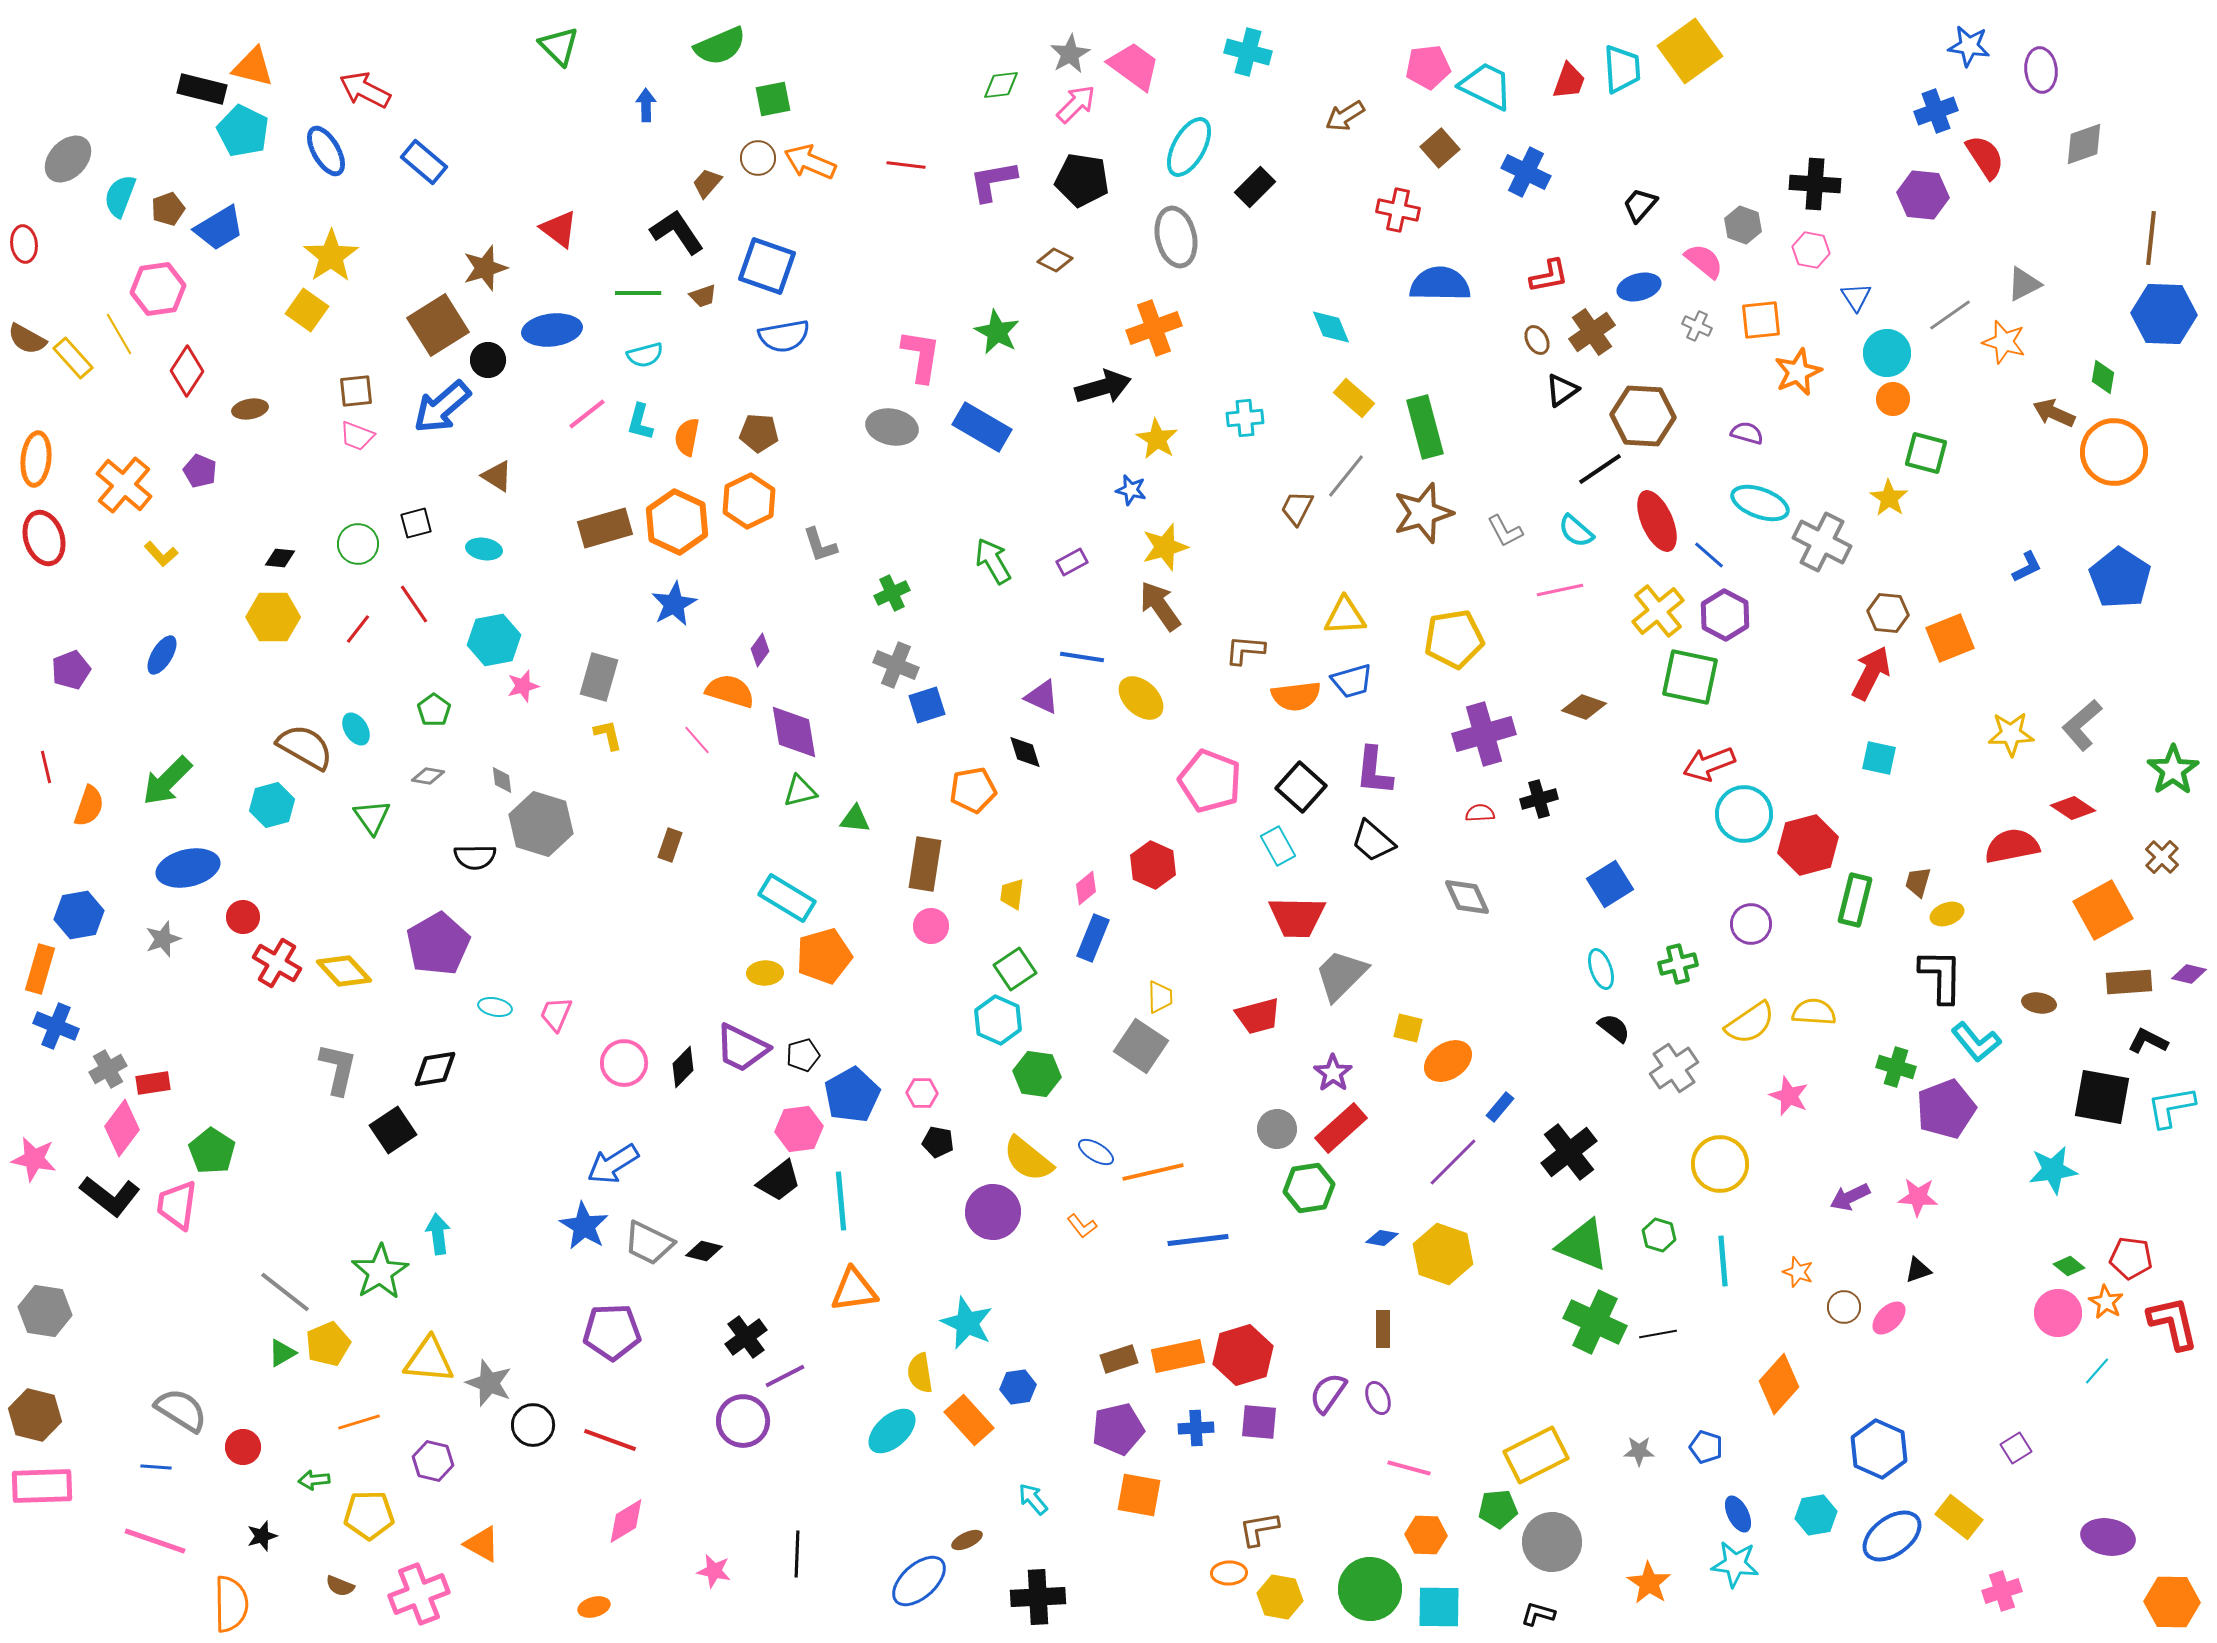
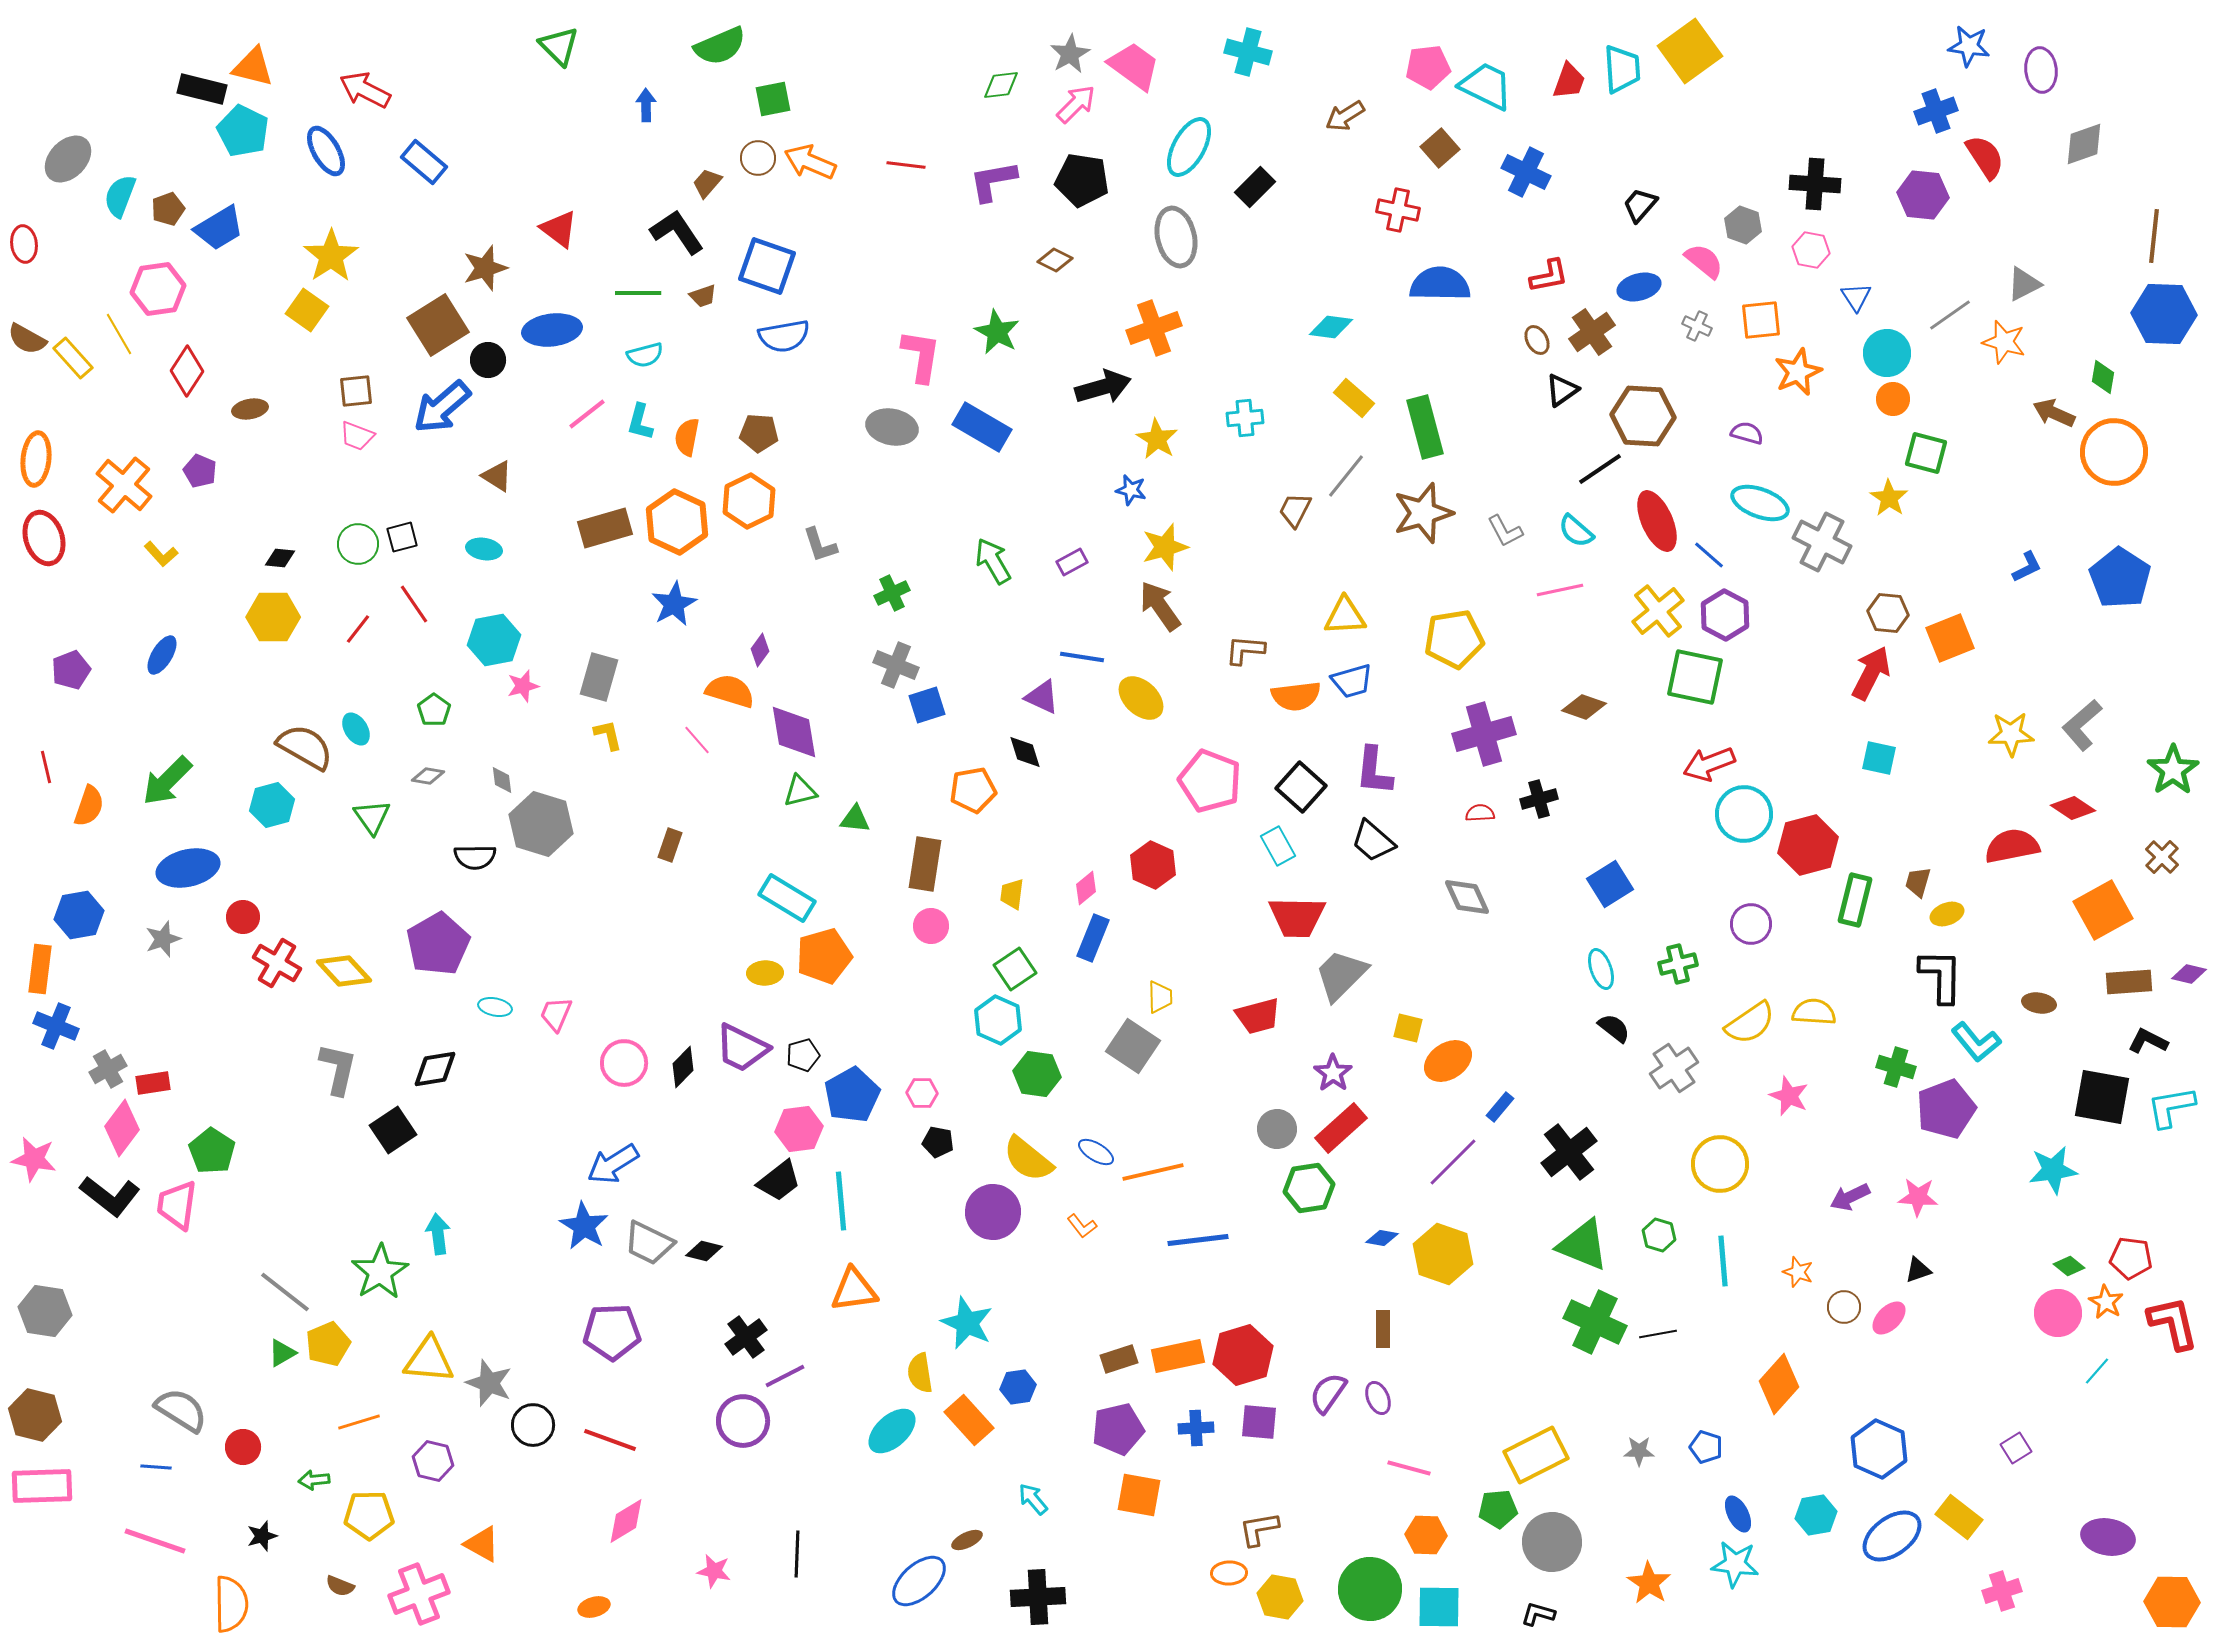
brown line at (2151, 238): moved 3 px right, 2 px up
cyan diamond at (1331, 327): rotated 60 degrees counterclockwise
brown trapezoid at (1297, 508): moved 2 px left, 2 px down
black square at (416, 523): moved 14 px left, 14 px down
green square at (1690, 677): moved 5 px right
orange rectangle at (40, 969): rotated 9 degrees counterclockwise
gray square at (1141, 1046): moved 8 px left
